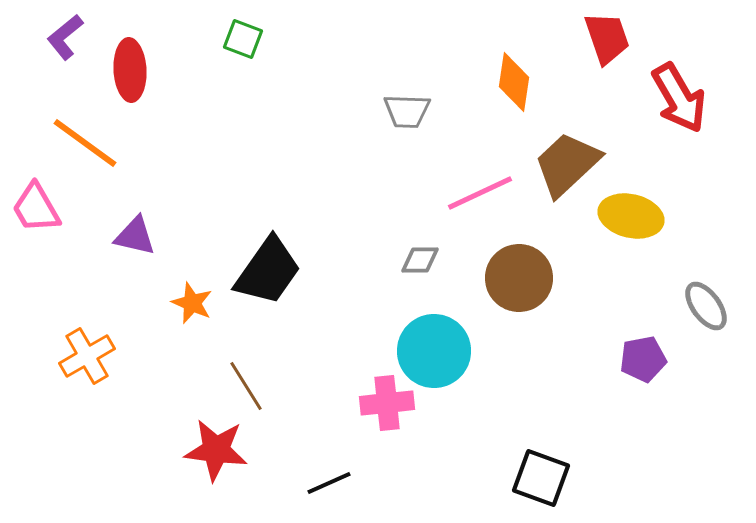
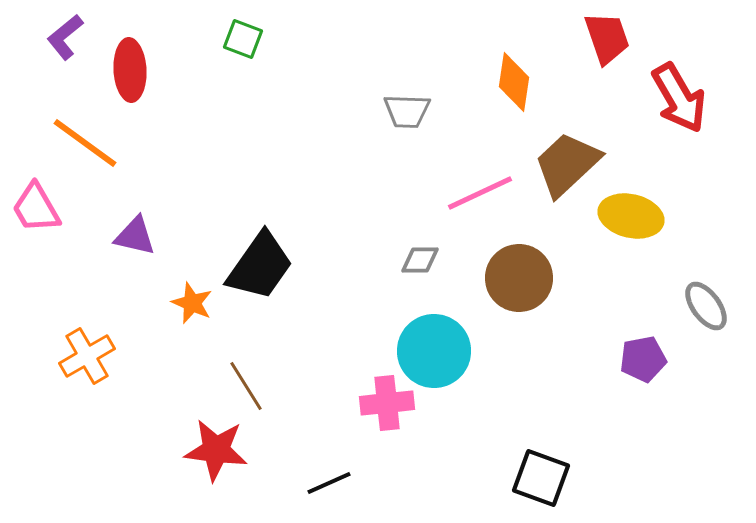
black trapezoid: moved 8 px left, 5 px up
